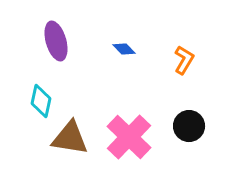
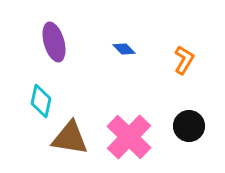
purple ellipse: moved 2 px left, 1 px down
